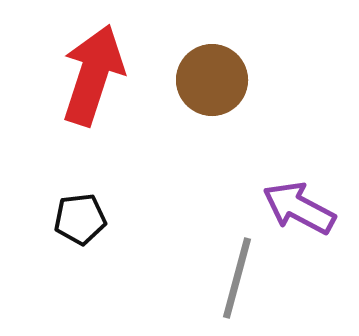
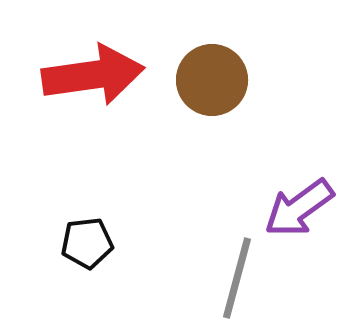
red arrow: rotated 64 degrees clockwise
purple arrow: rotated 64 degrees counterclockwise
black pentagon: moved 7 px right, 24 px down
